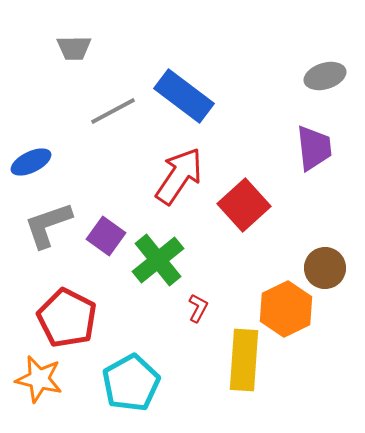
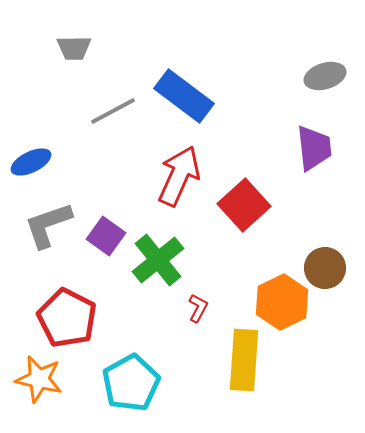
red arrow: rotated 10 degrees counterclockwise
orange hexagon: moved 4 px left, 7 px up
